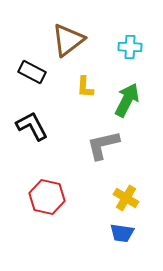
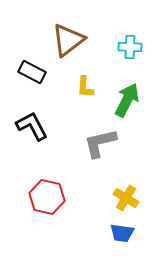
gray L-shape: moved 3 px left, 2 px up
